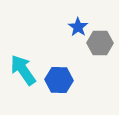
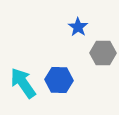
gray hexagon: moved 3 px right, 10 px down
cyan arrow: moved 13 px down
